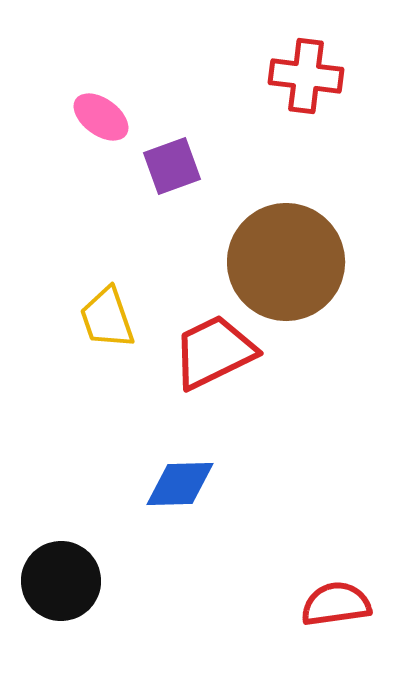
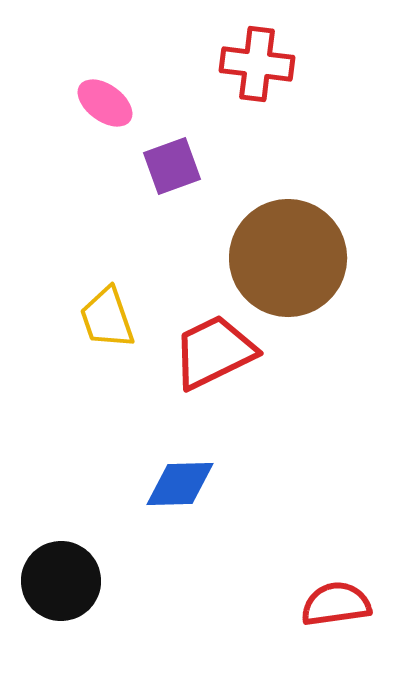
red cross: moved 49 px left, 12 px up
pink ellipse: moved 4 px right, 14 px up
brown circle: moved 2 px right, 4 px up
